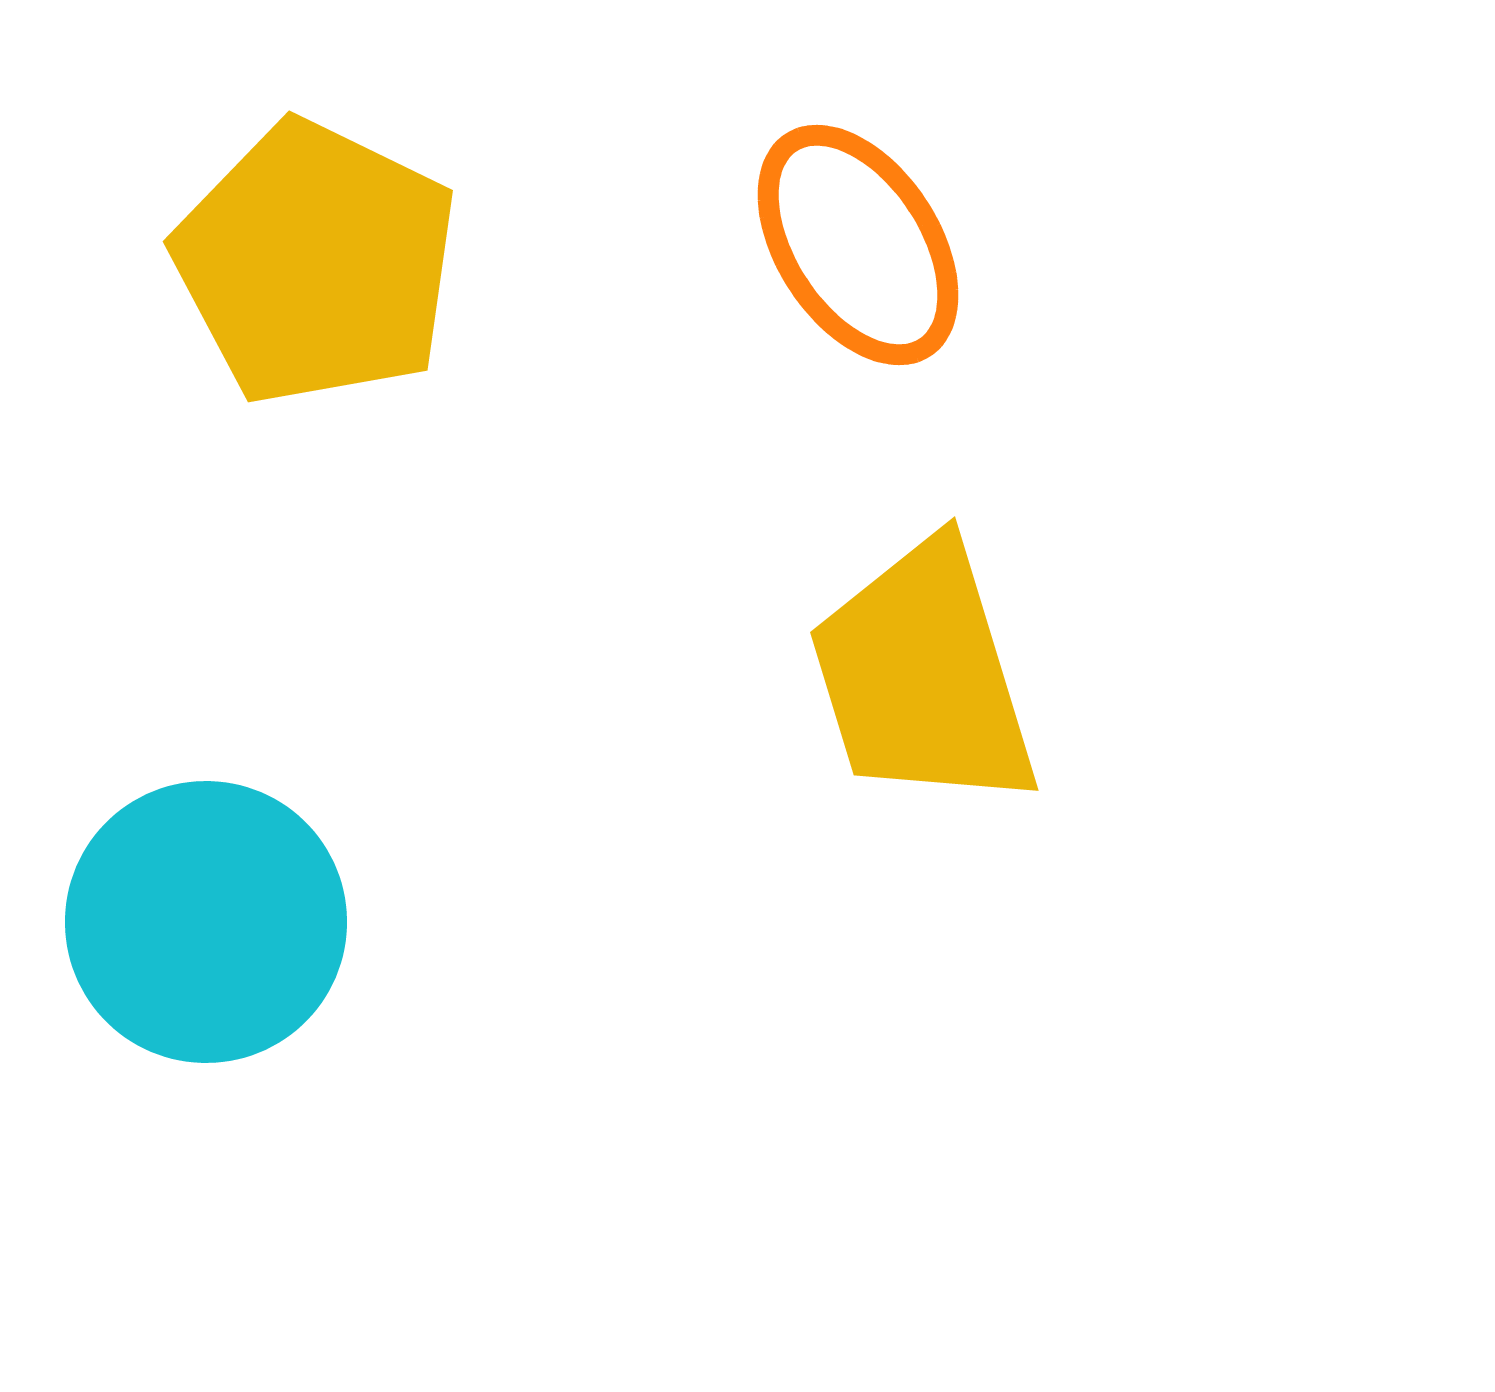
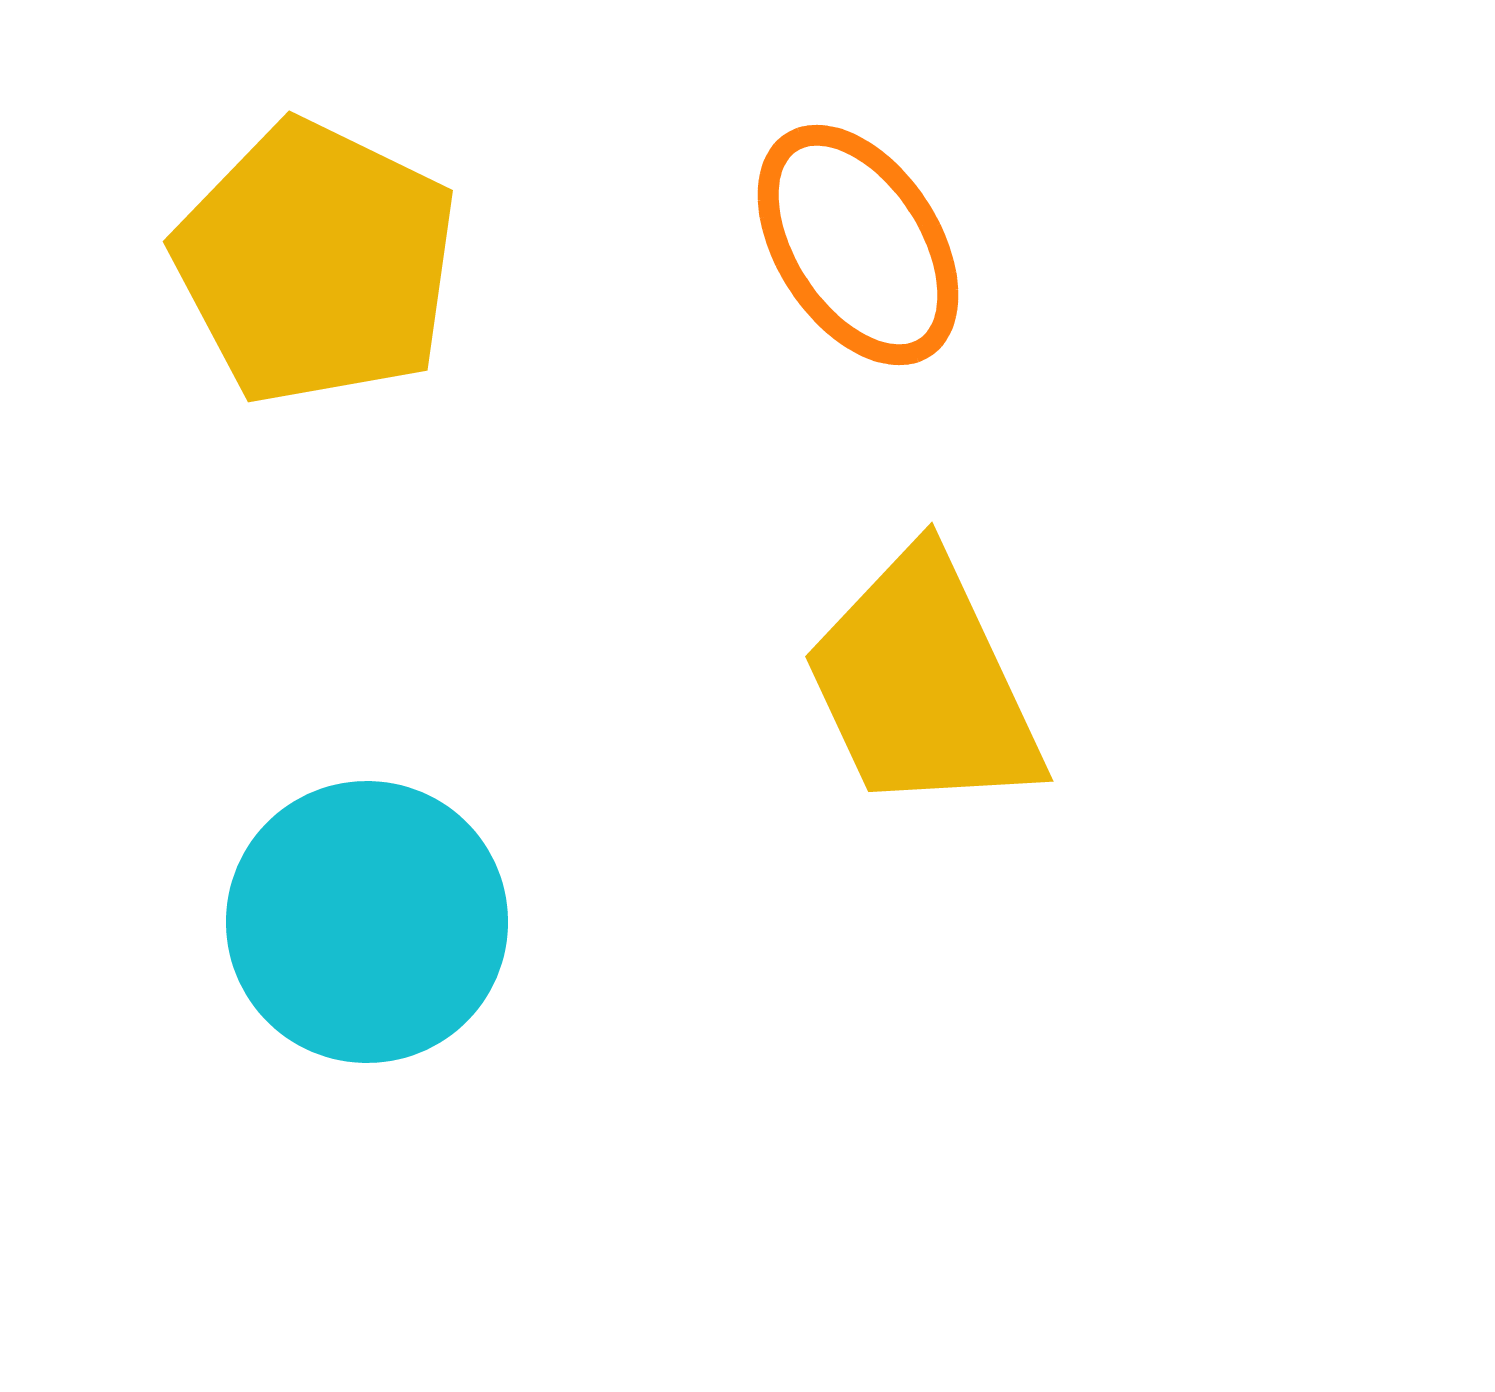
yellow trapezoid: moved 8 px down; rotated 8 degrees counterclockwise
cyan circle: moved 161 px right
